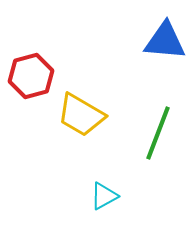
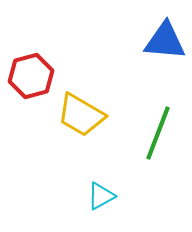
cyan triangle: moved 3 px left
